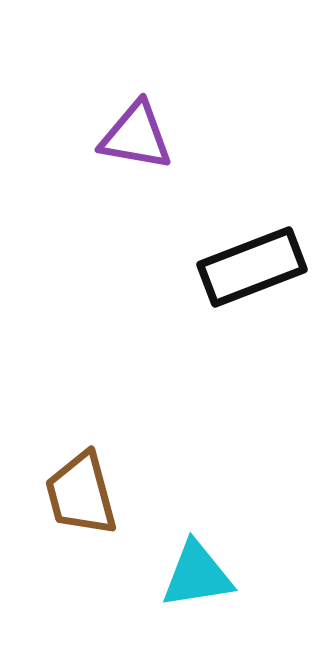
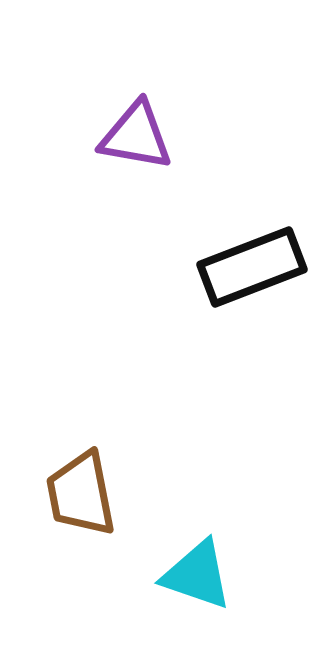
brown trapezoid: rotated 4 degrees clockwise
cyan triangle: rotated 28 degrees clockwise
